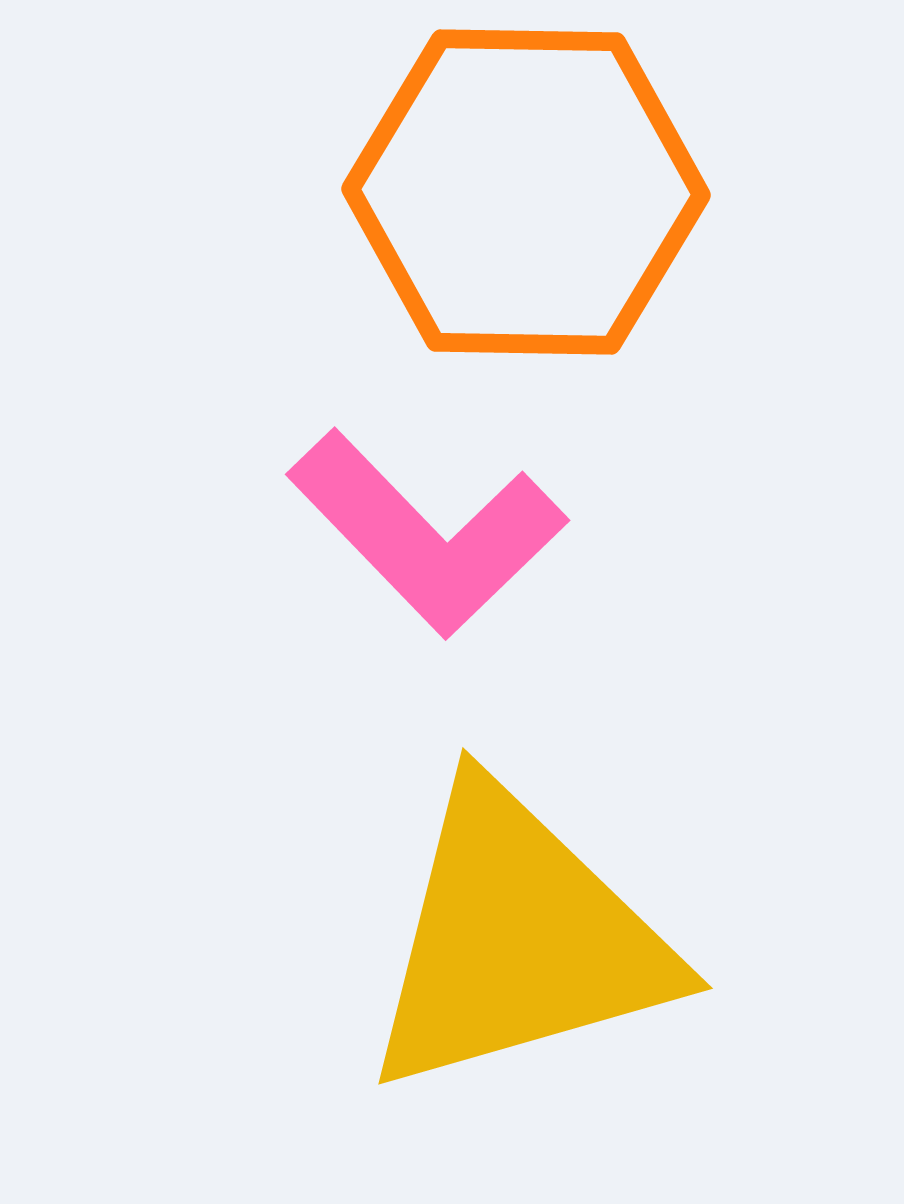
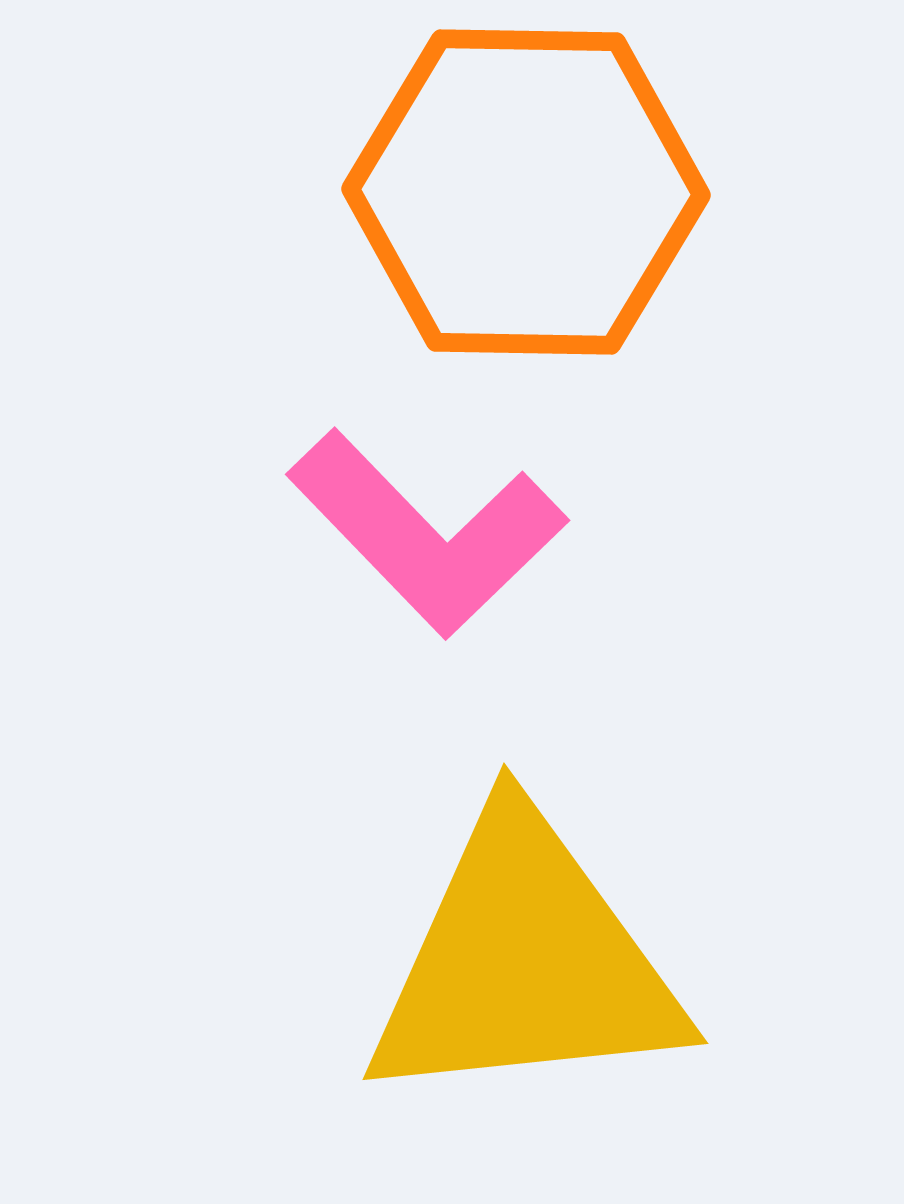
yellow triangle: moved 7 px right, 22 px down; rotated 10 degrees clockwise
